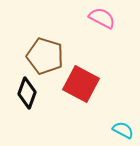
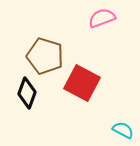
pink semicircle: rotated 48 degrees counterclockwise
red square: moved 1 px right, 1 px up
